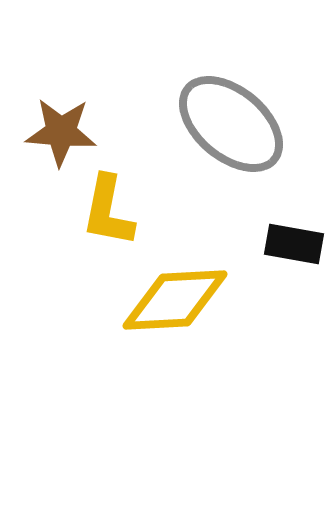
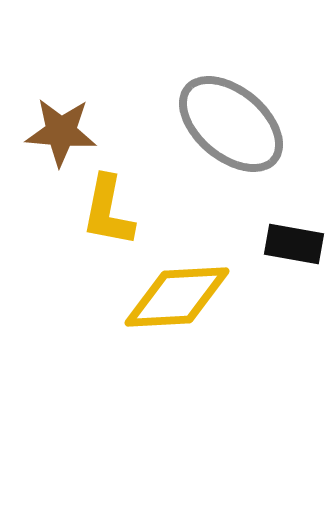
yellow diamond: moved 2 px right, 3 px up
